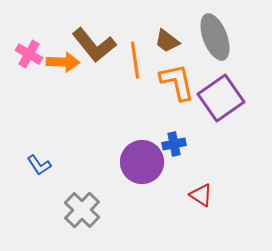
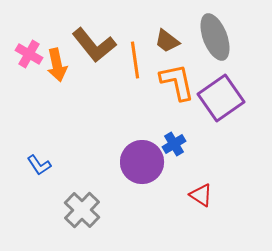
orange arrow: moved 6 px left, 3 px down; rotated 76 degrees clockwise
blue cross: rotated 20 degrees counterclockwise
